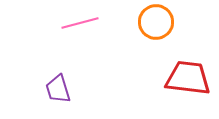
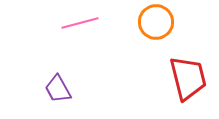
red trapezoid: rotated 69 degrees clockwise
purple trapezoid: rotated 12 degrees counterclockwise
